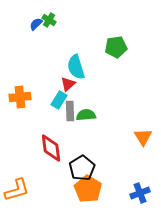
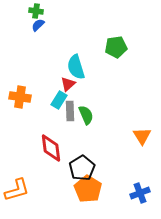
green cross: moved 13 px left, 9 px up; rotated 24 degrees counterclockwise
blue semicircle: moved 2 px right, 1 px down
orange cross: rotated 15 degrees clockwise
green semicircle: rotated 72 degrees clockwise
orange triangle: moved 1 px left, 1 px up
